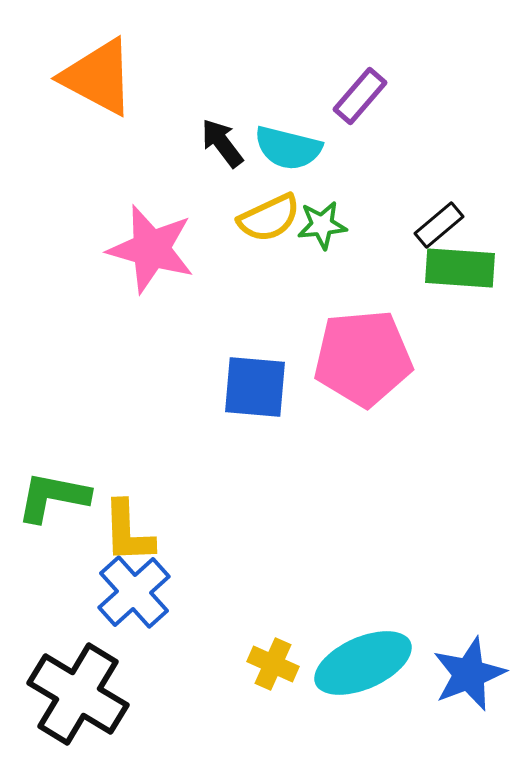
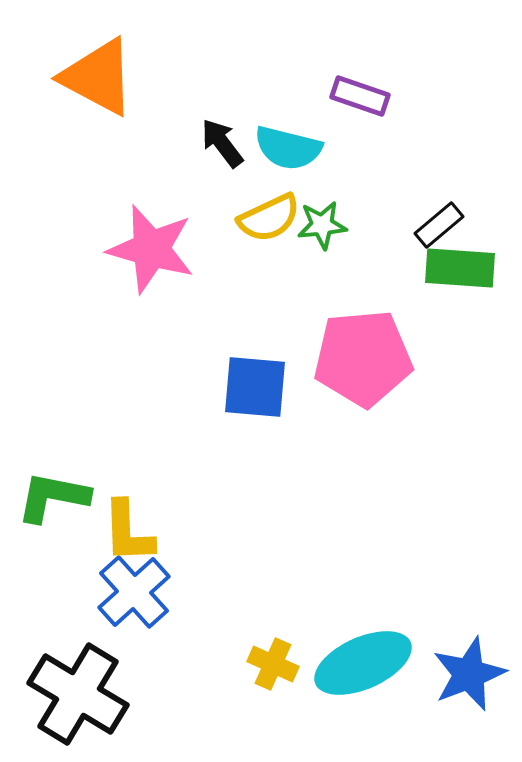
purple rectangle: rotated 68 degrees clockwise
